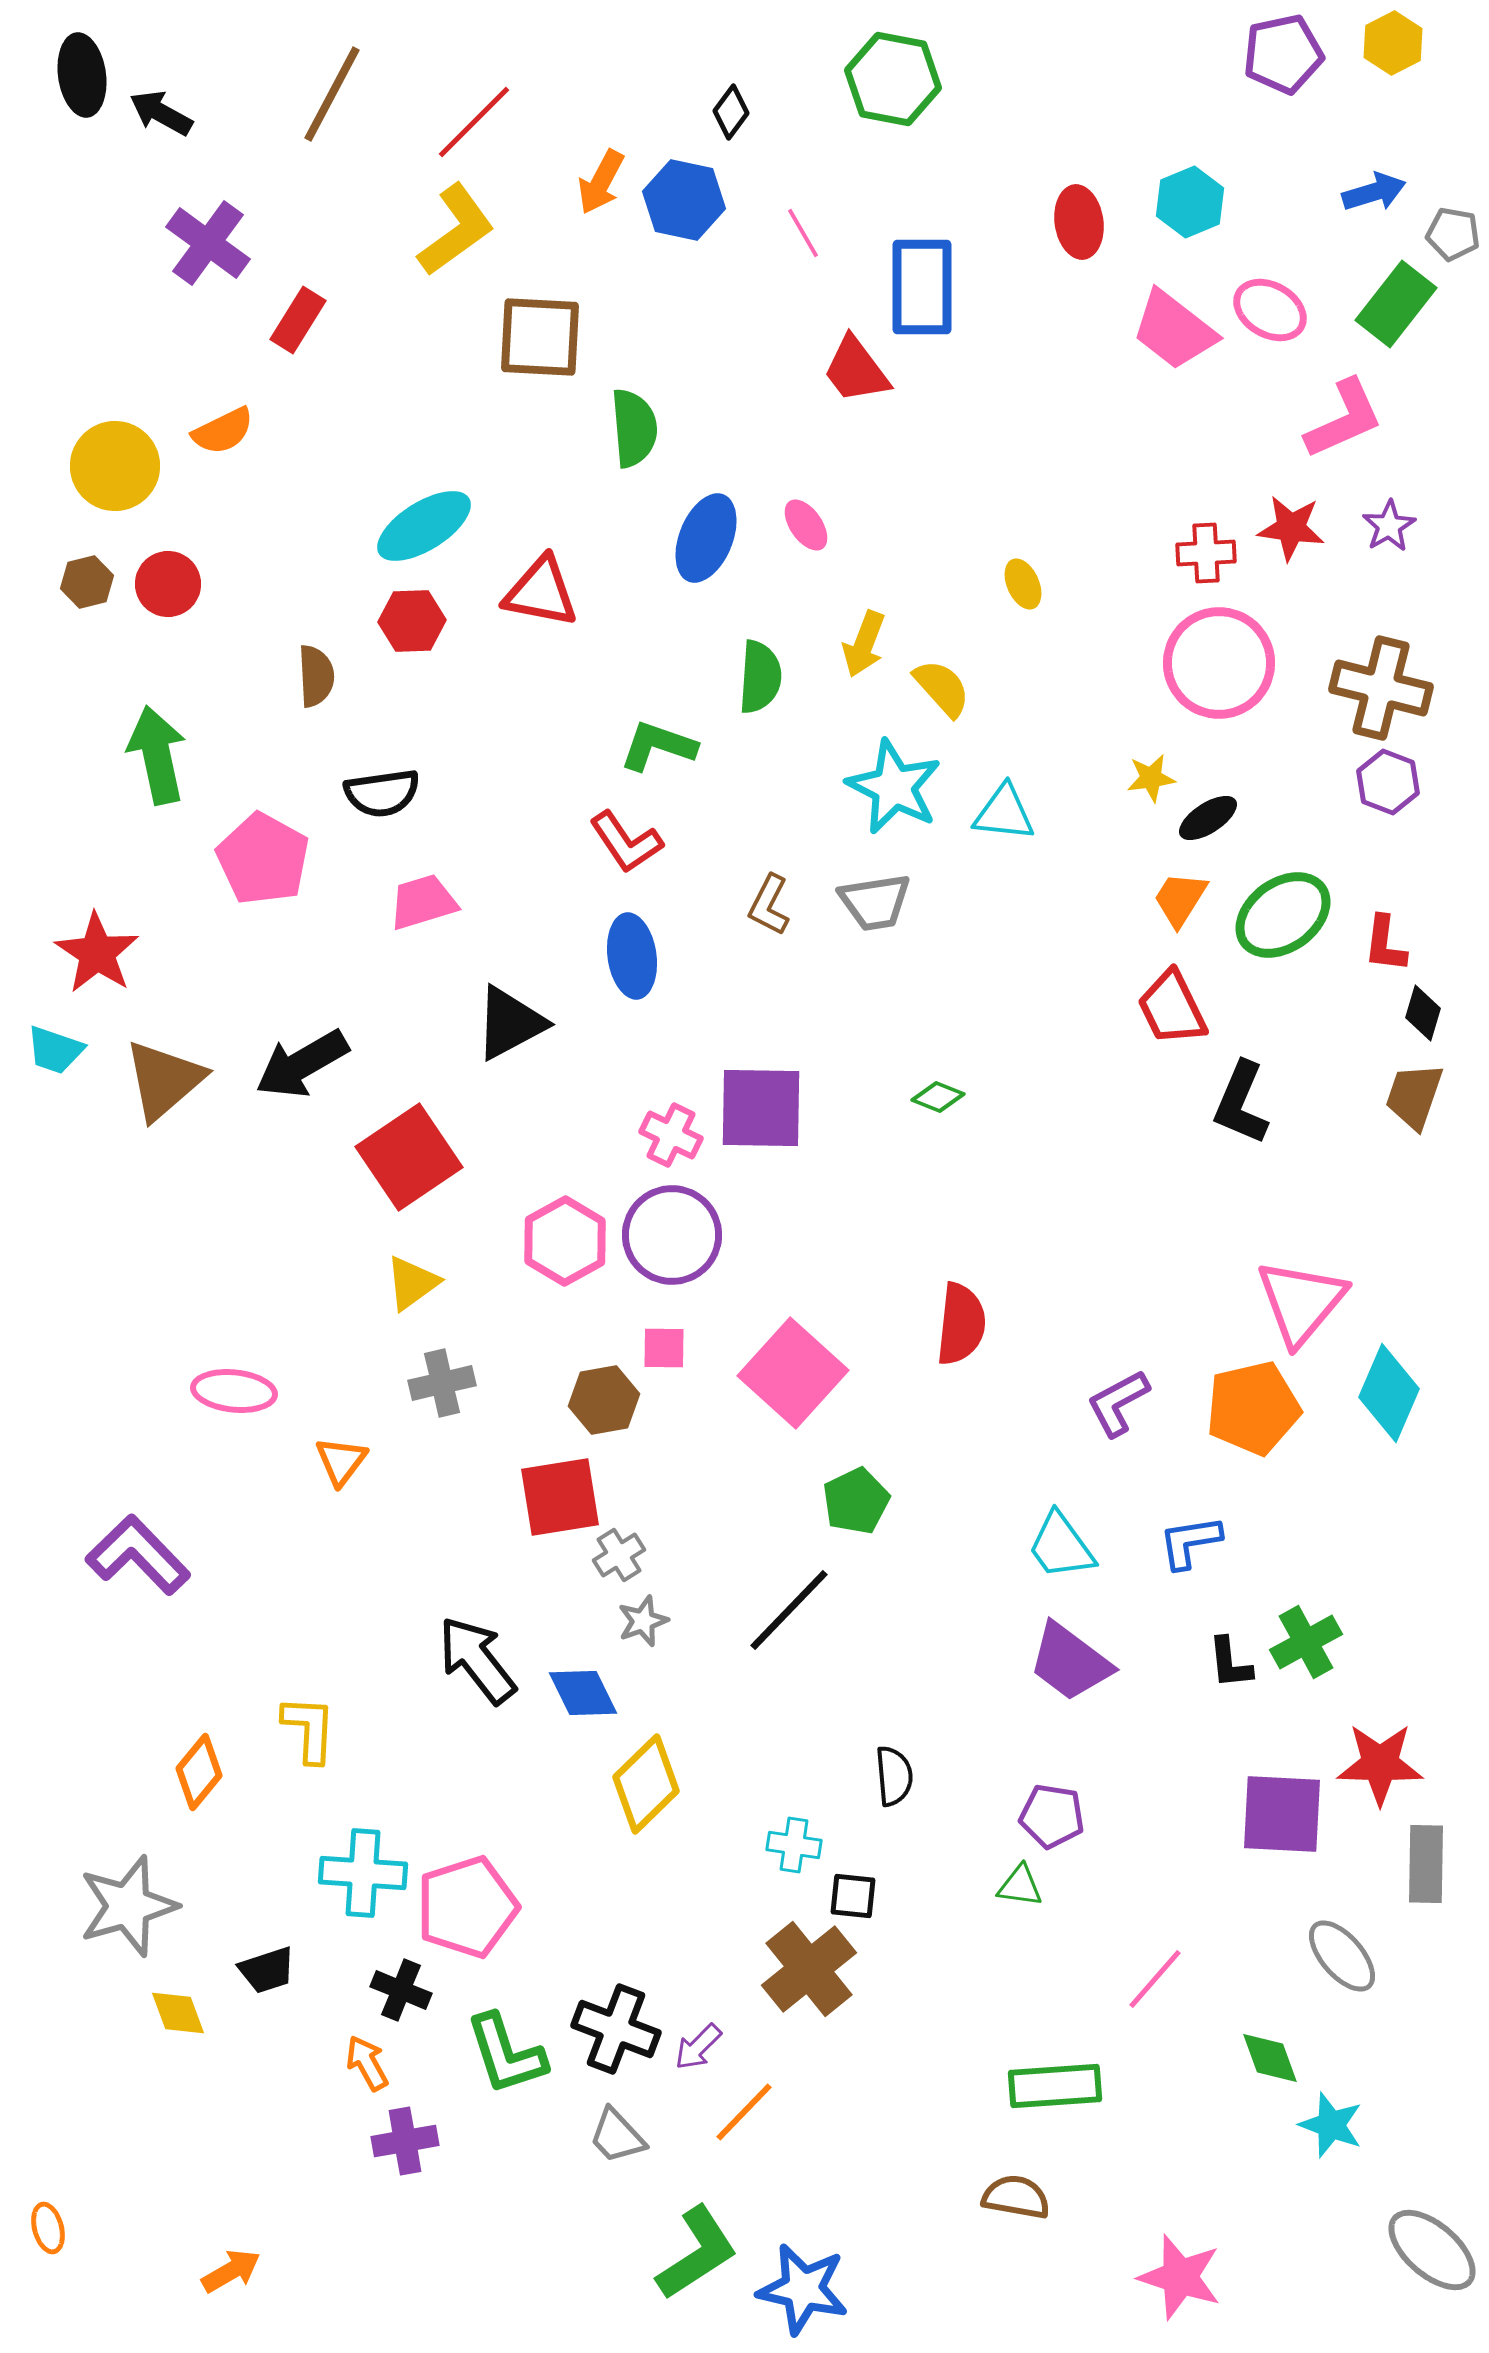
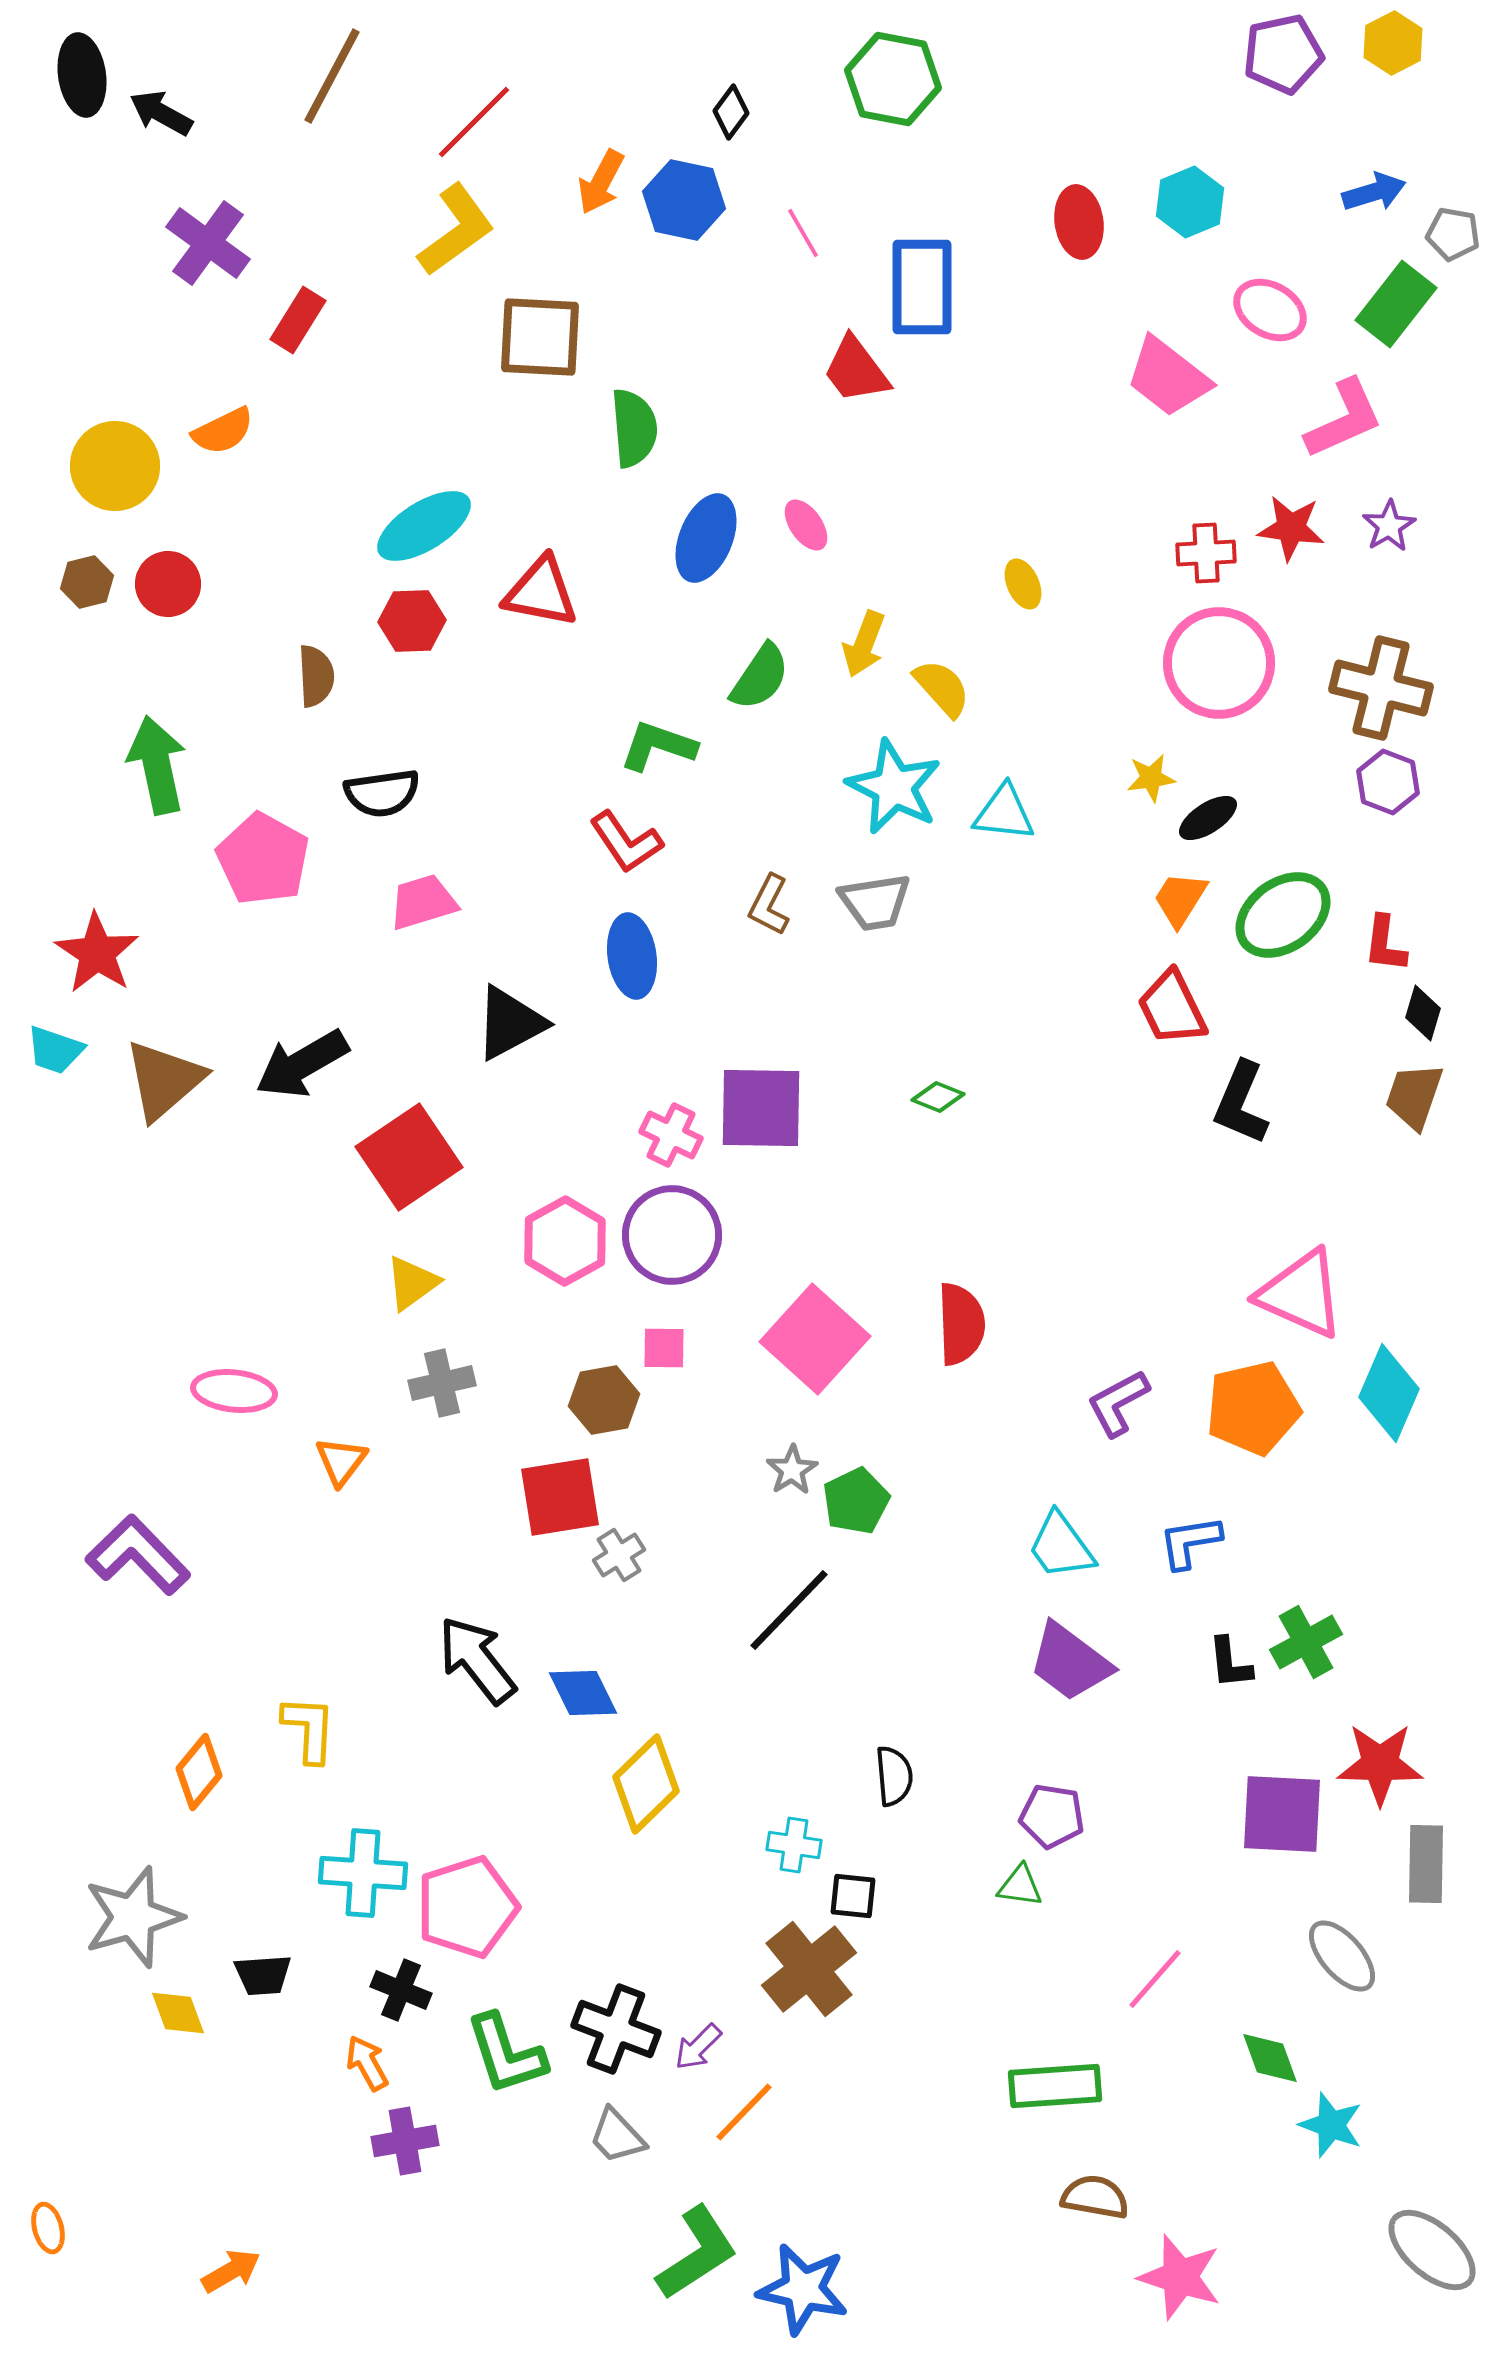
brown line at (332, 94): moved 18 px up
pink trapezoid at (1174, 330): moved 6 px left, 47 px down
green semicircle at (760, 677): rotated 30 degrees clockwise
green arrow at (157, 755): moved 10 px down
pink triangle at (1301, 1302): moved 8 px up; rotated 46 degrees counterclockwise
red semicircle at (961, 1324): rotated 8 degrees counterclockwise
pink square at (793, 1373): moved 22 px right, 34 px up
gray star at (643, 1621): moved 149 px right, 151 px up; rotated 12 degrees counterclockwise
gray star at (128, 1906): moved 5 px right, 11 px down
black trapezoid at (267, 1970): moved 4 px left, 5 px down; rotated 14 degrees clockwise
brown semicircle at (1016, 2197): moved 79 px right
